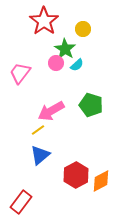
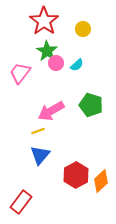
green star: moved 18 px left, 2 px down
yellow line: moved 1 px down; rotated 16 degrees clockwise
blue triangle: rotated 10 degrees counterclockwise
orange diamond: rotated 15 degrees counterclockwise
